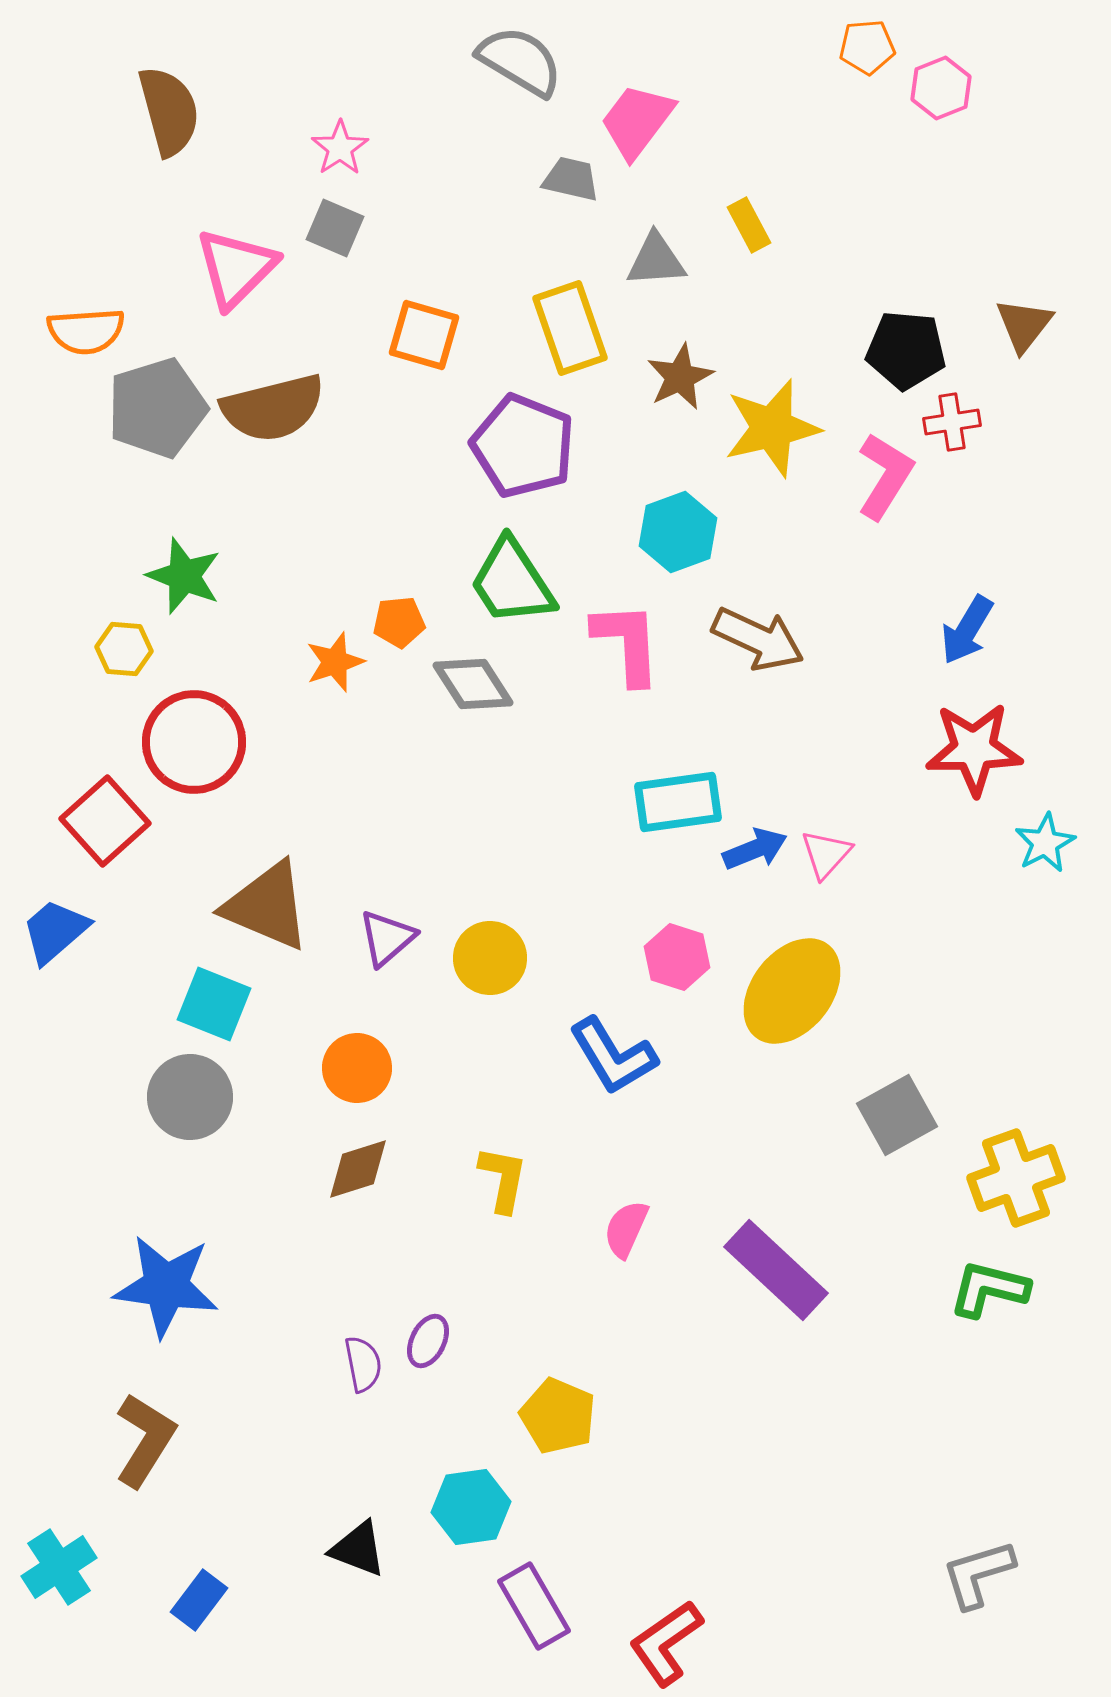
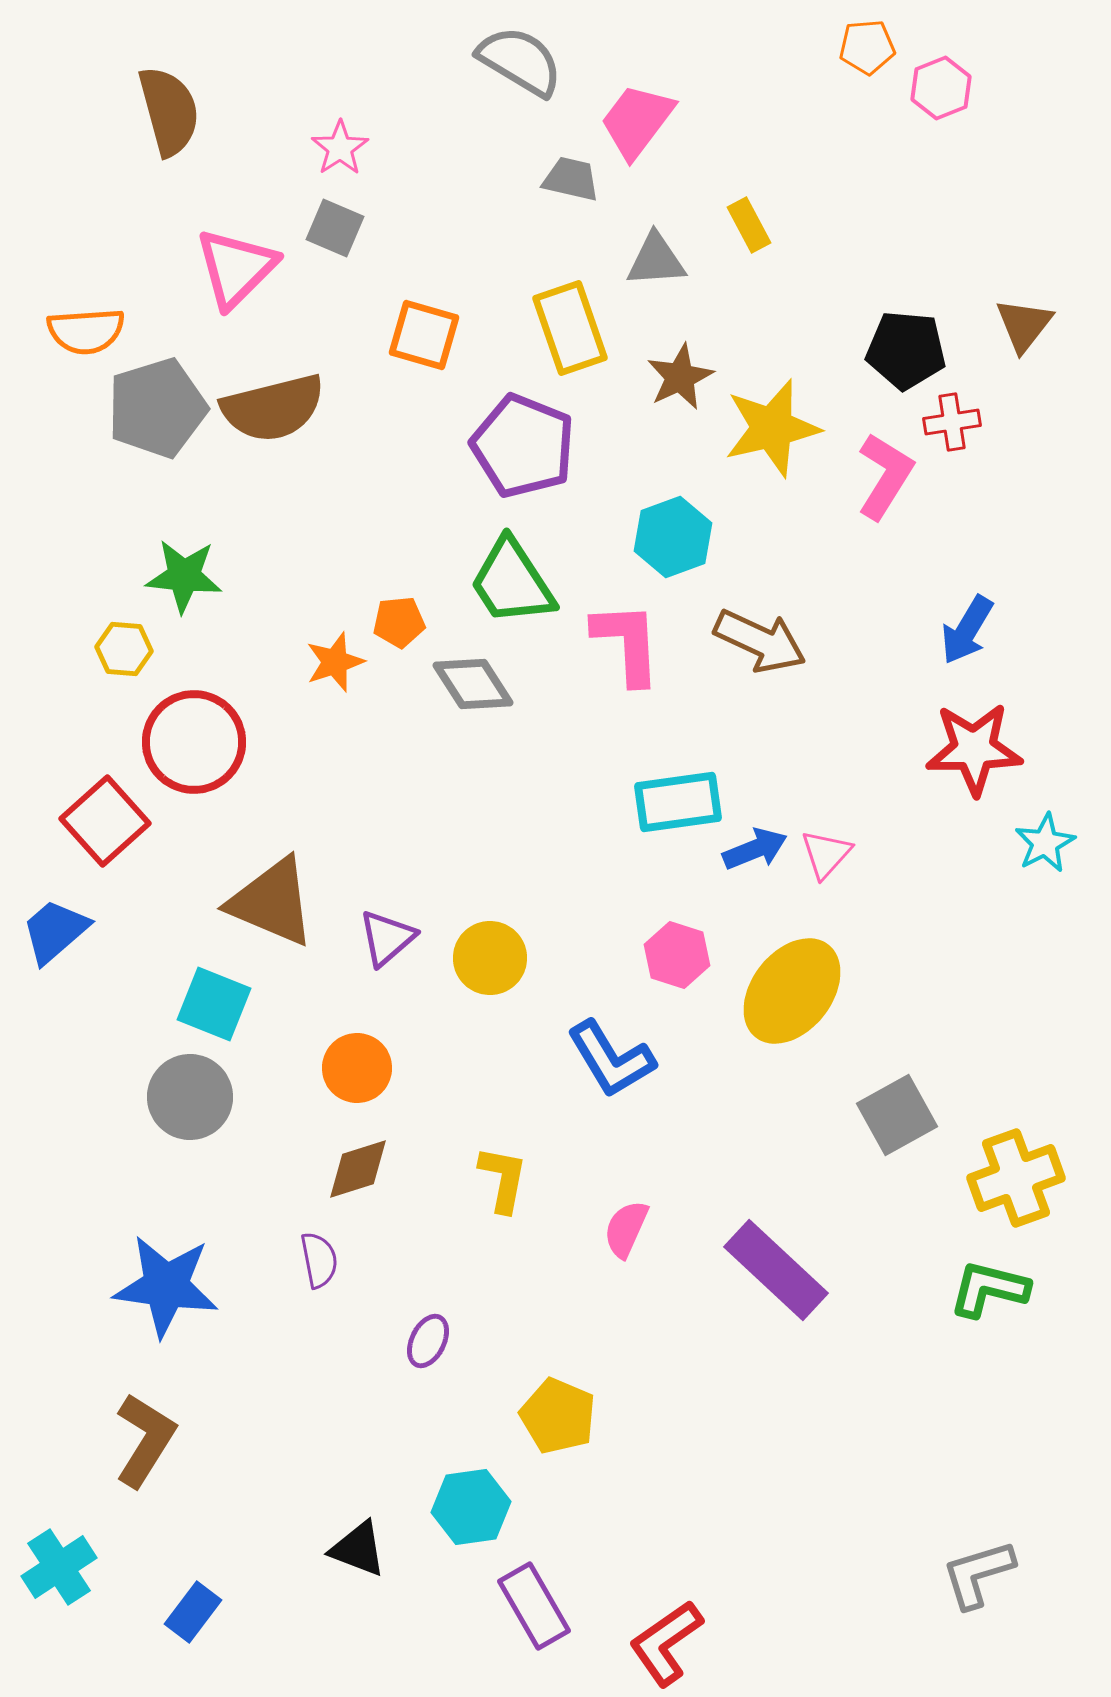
cyan hexagon at (678, 532): moved 5 px left, 5 px down
green star at (184, 576): rotated 16 degrees counterclockwise
brown arrow at (758, 639): moved 2 px right, 2 px down
brown triangle at (267, 906): moved 5 px right, 4 px up
pink hexagon at (677, 957): moved 2 px up
blue L-shape at (613, 1056): moved 2 px left, 3 px down
purple semicircle at (363, 1364): moved 44 px left, 104 px up
blue rectangle at (199, 1600): moved 6 px left, 12 px down
